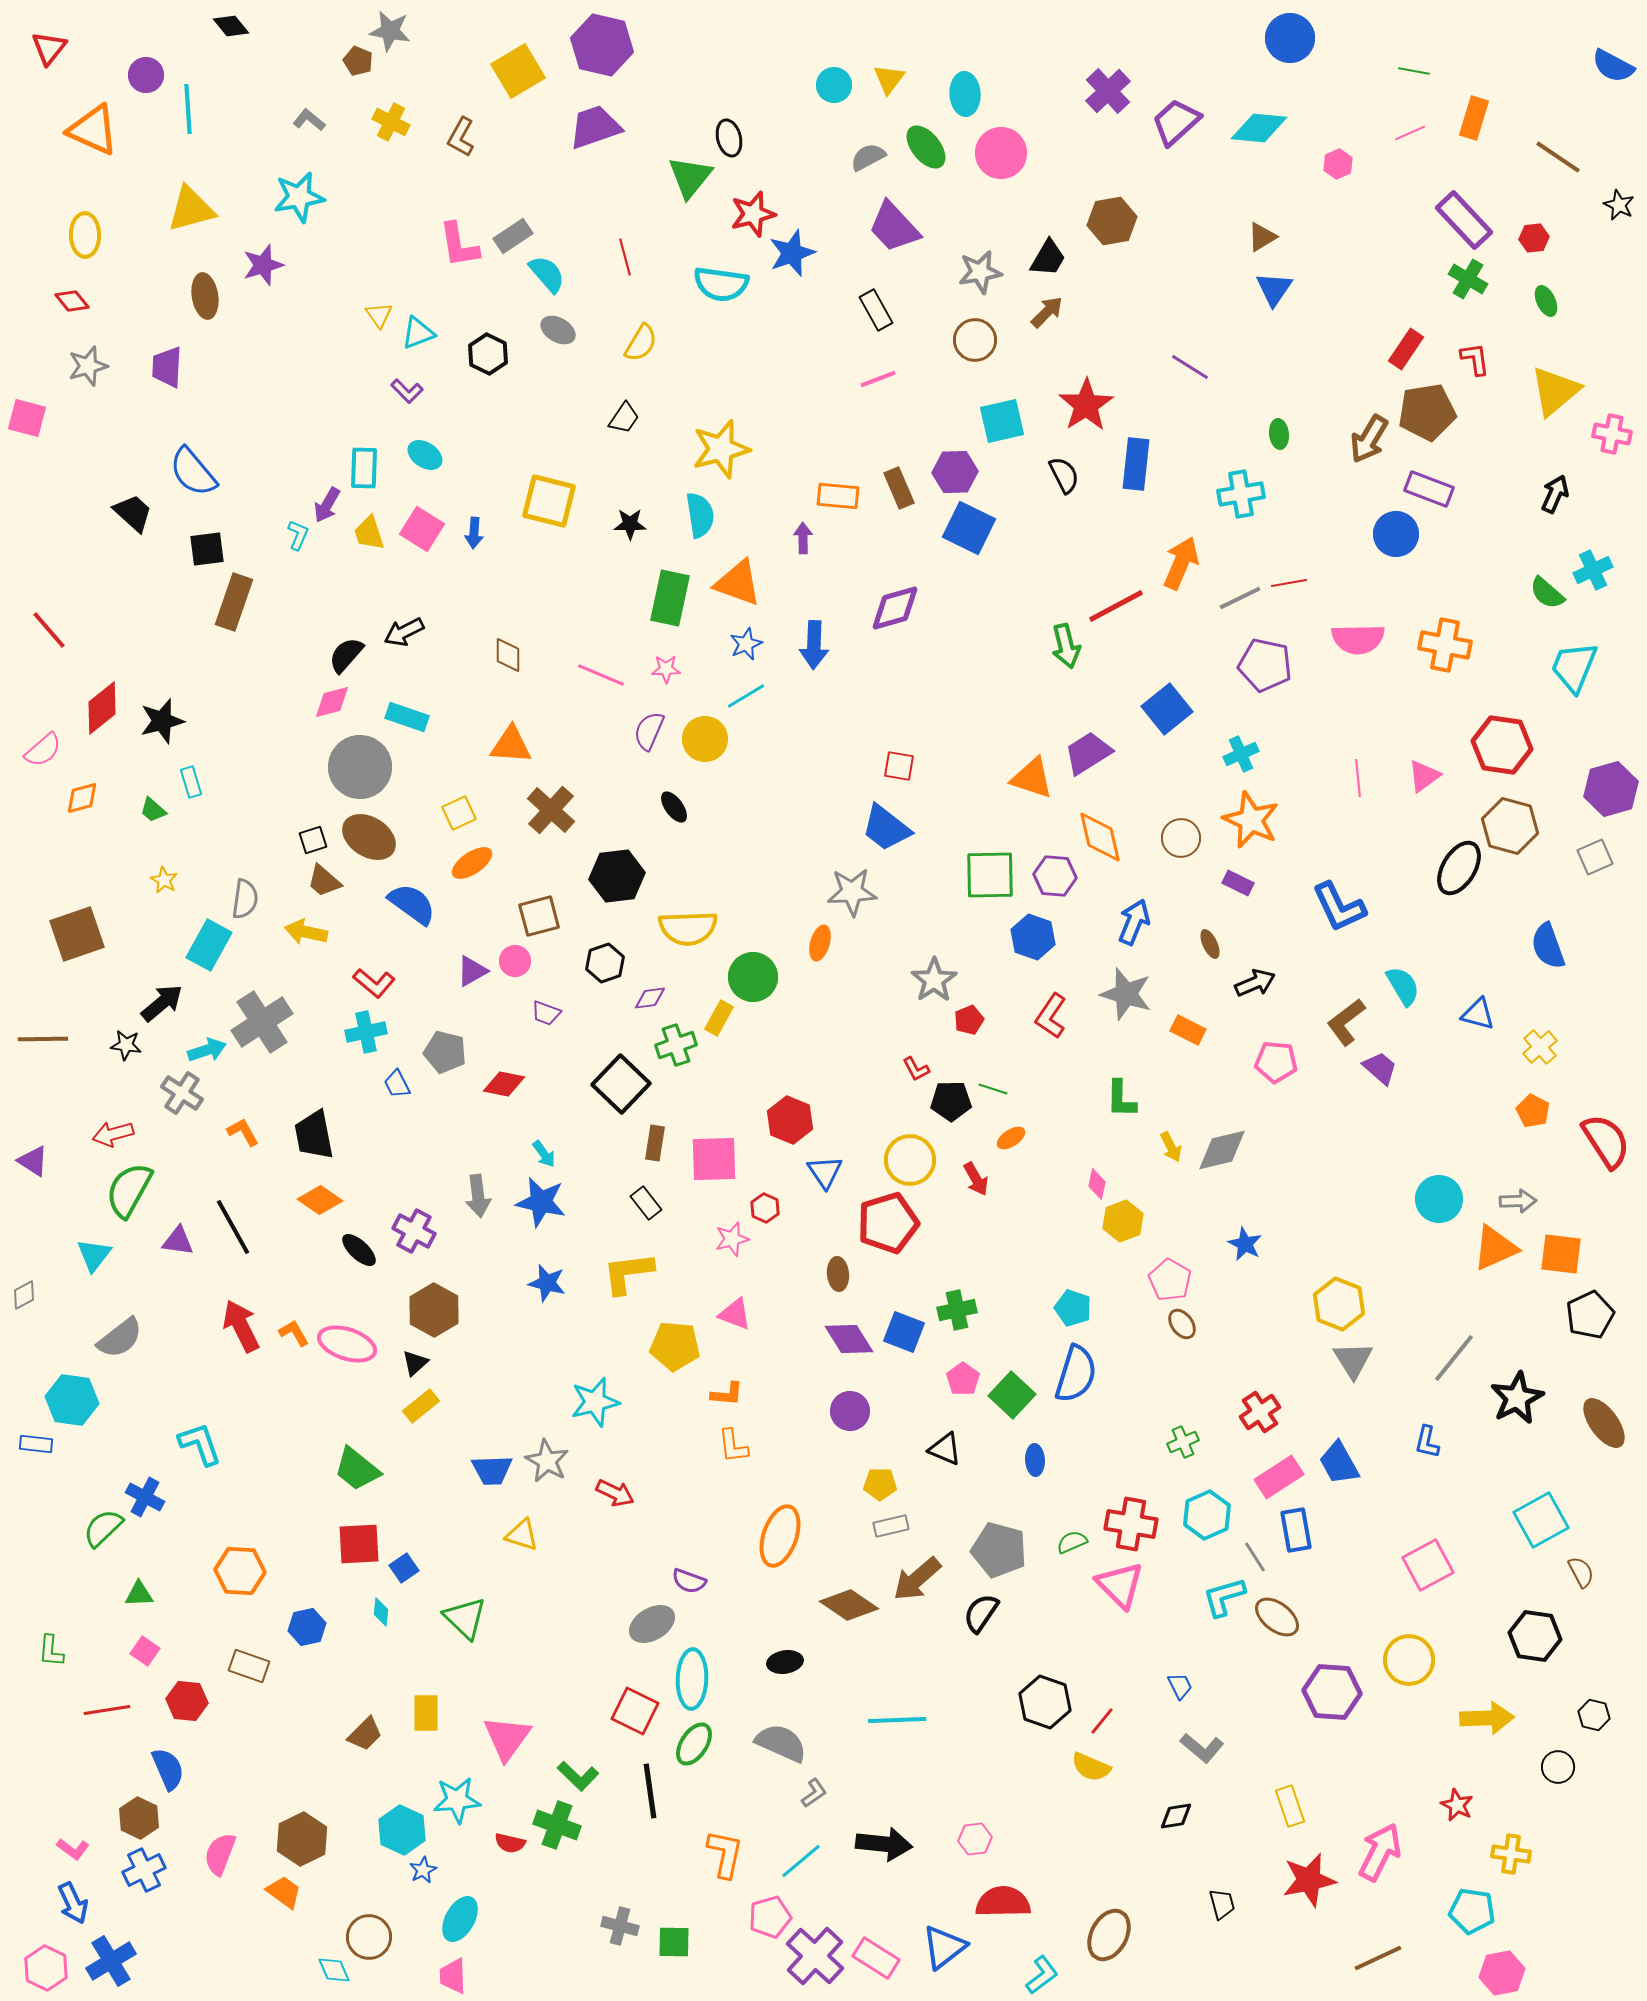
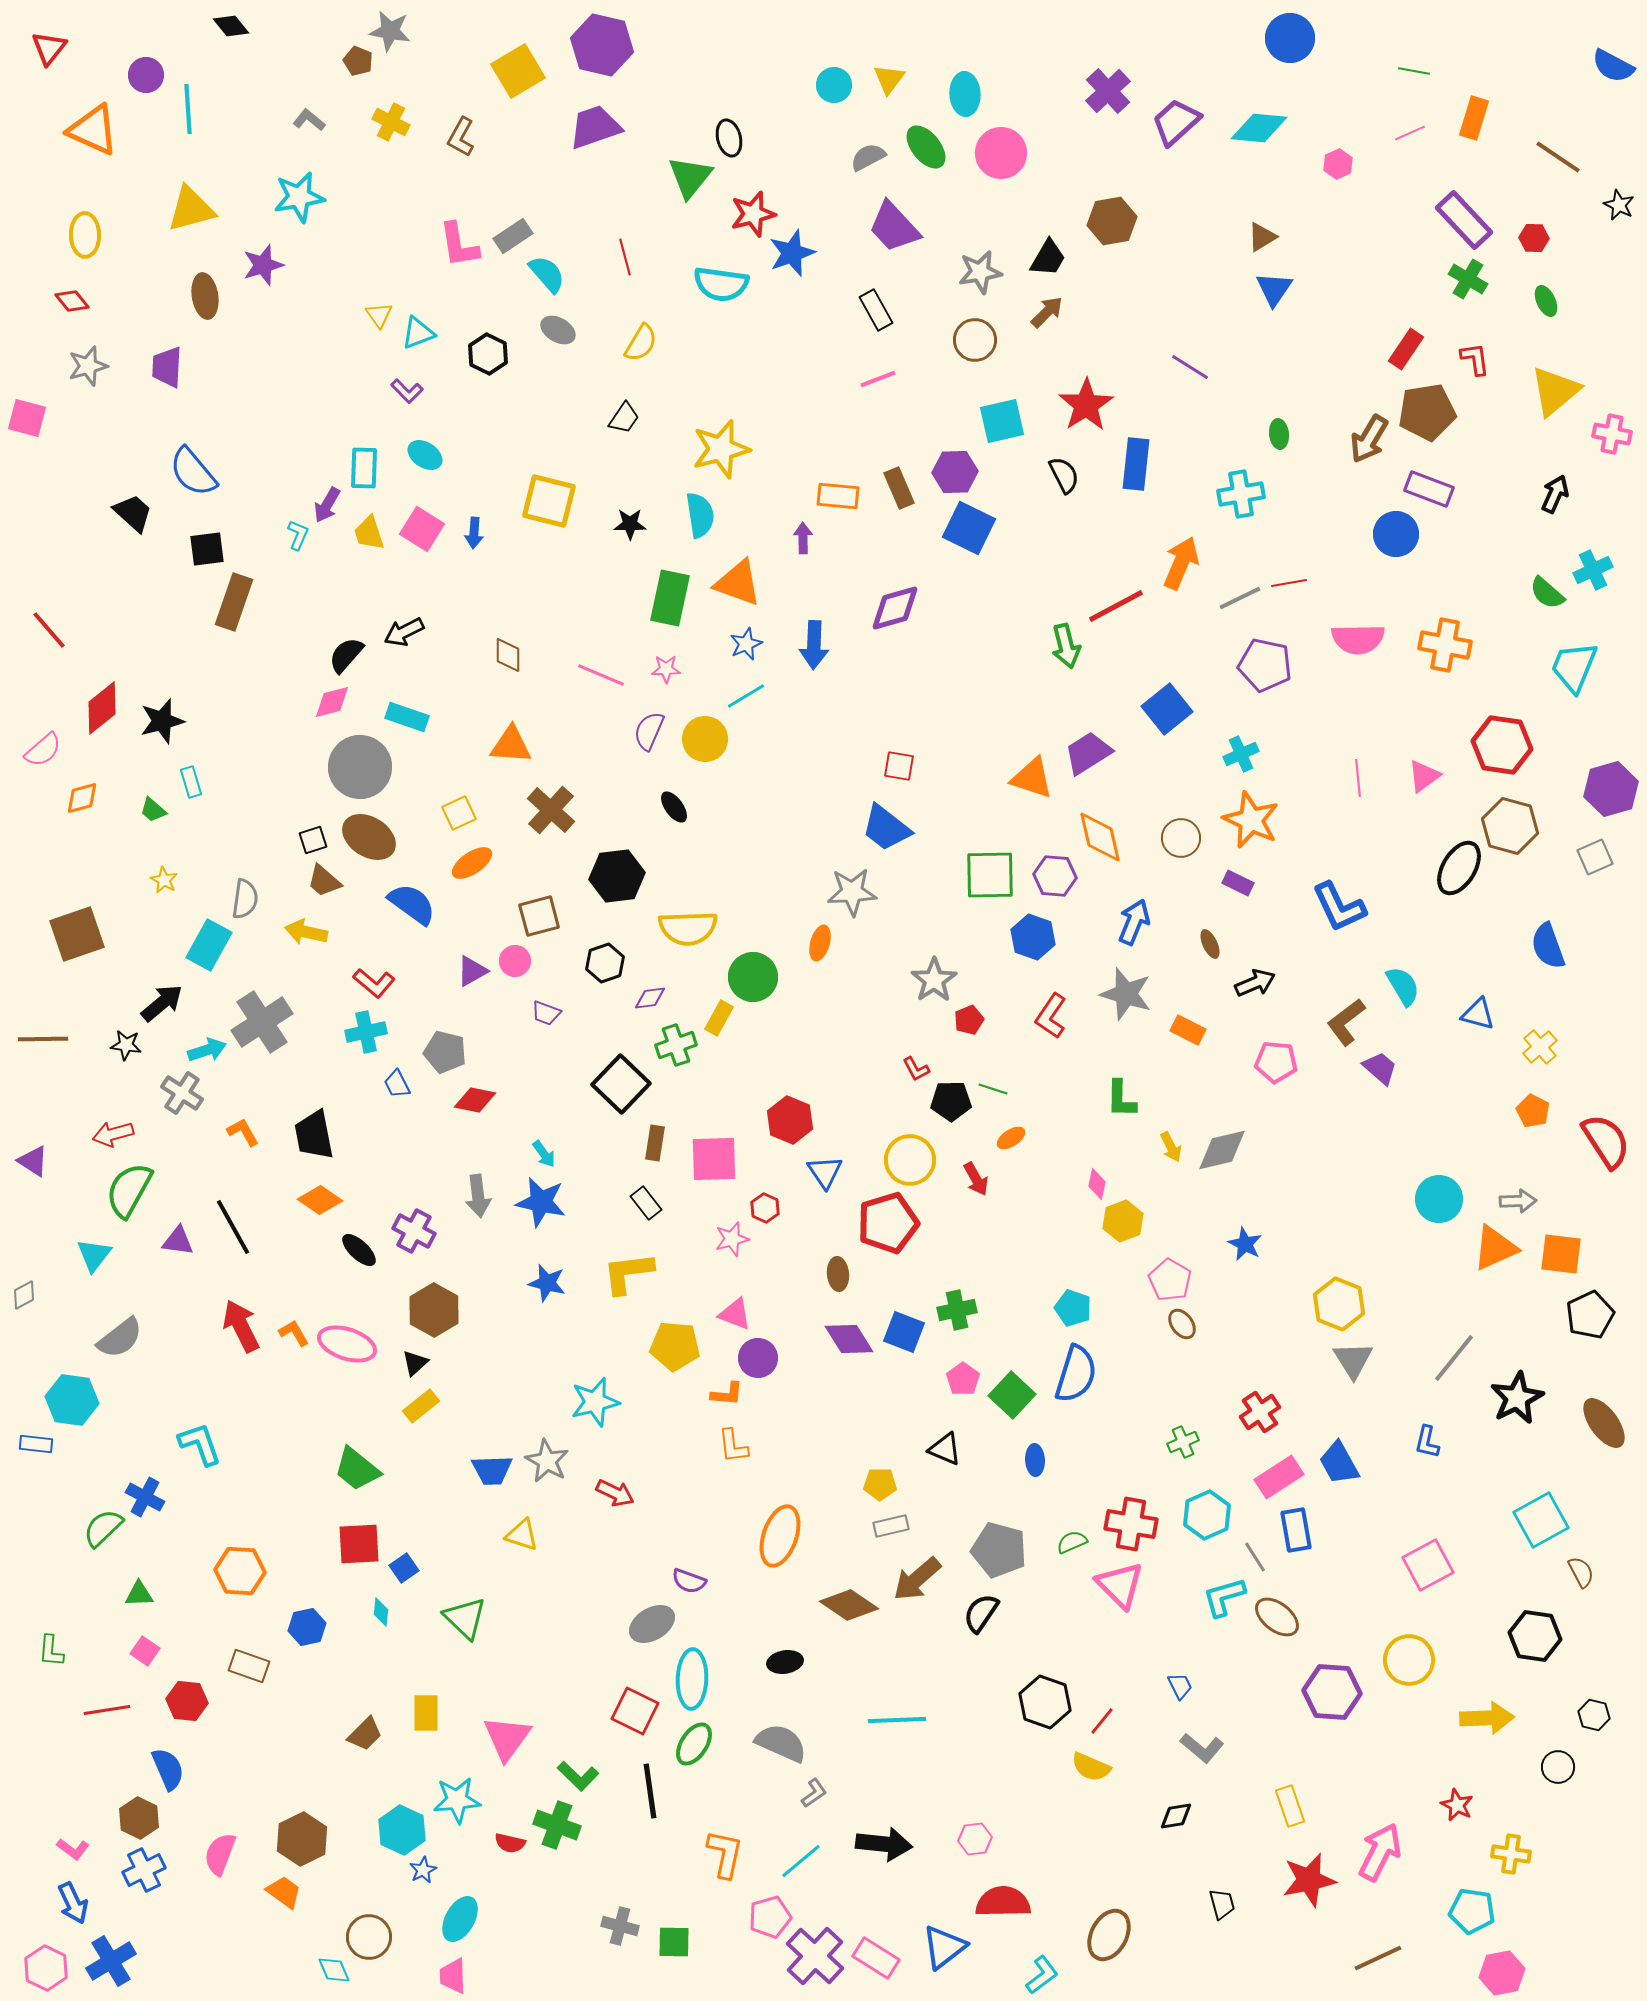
red hexagon at (1534, 238): rotated 8 degrees clockwise
red diamond at (504, 1084): moved 29 px left, 16 px down
purple circle at (850, 1411): moved 92 px left, 53 px up
